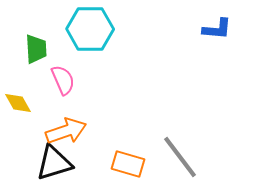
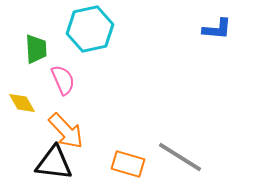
cyan hexagon: rotated 12 degrees counterclockwise
yellow diamond: moved 4 px right
orange arrow: rotated 66 degrees clockwise
gray line: rotated 21 degrees counterclockwise
black triangle: rotated 24 degrees clockwise
